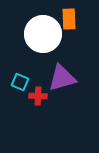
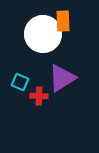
orange rectangle: moved 6 px left, 2 px down
purple triangle: rotated 16 degrees counterclockwise
red cross: moved 1 px right
